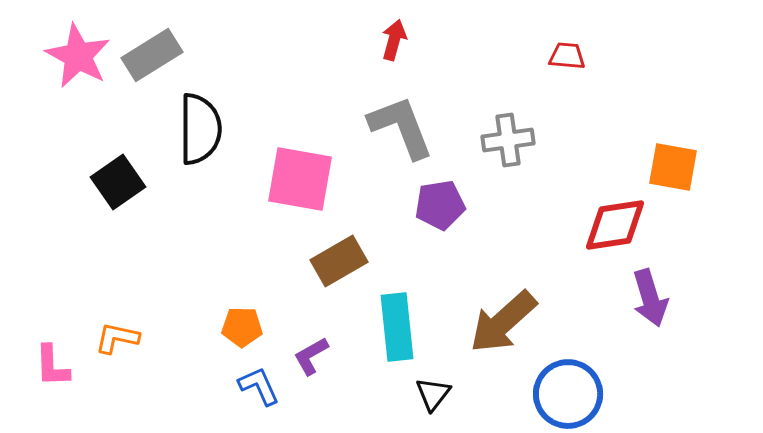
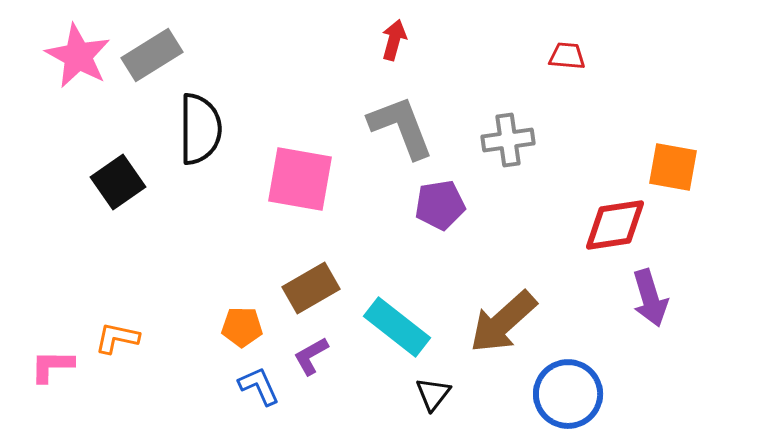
brown rectangle: moved 28 px left, 27 px down
cyan rectangle: rotated 46 degrees counterclockwise
pink L-shape: rotated 93 degrees clockwise
